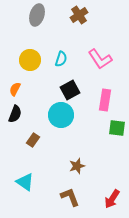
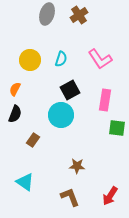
gray ellipse: moved 10 px right, 1 px up
brown star: rotated 21 degrees clockwise
red arrow: moved 2 px left, 3 px up
